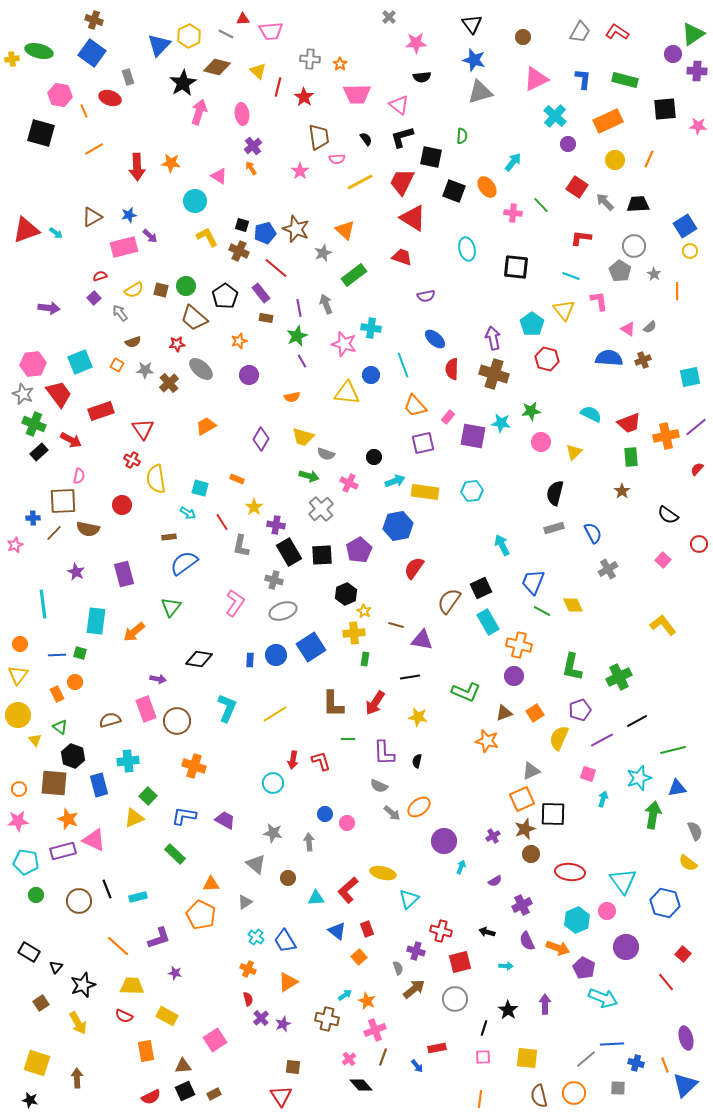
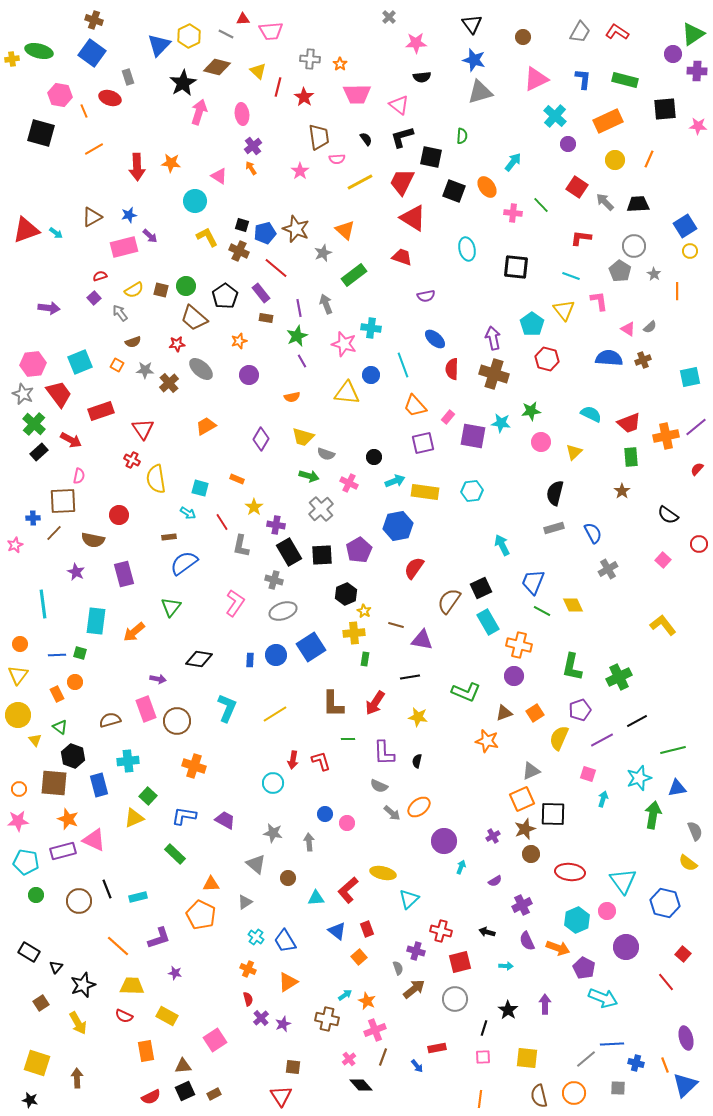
green cross at (34, 424): rotated 20 degrees clockwise
red circle at (122, 505): moved 3 px left, 10 px down
brown semicircle at (88, 529): moved 5 px right, 11 px down
